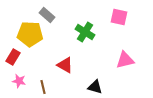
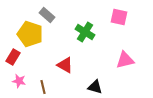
yellow pentagon: rotated 15 degrees clockwise
